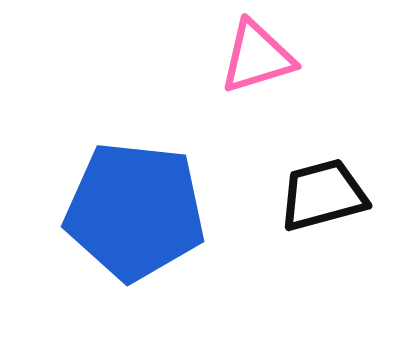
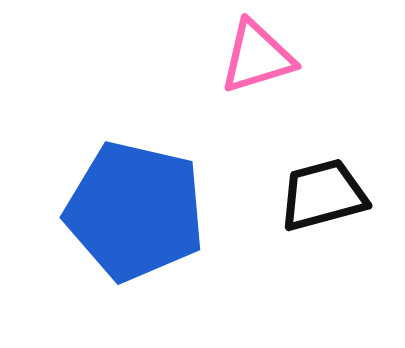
blue pentagon: rotated 7 degrees clockwise
